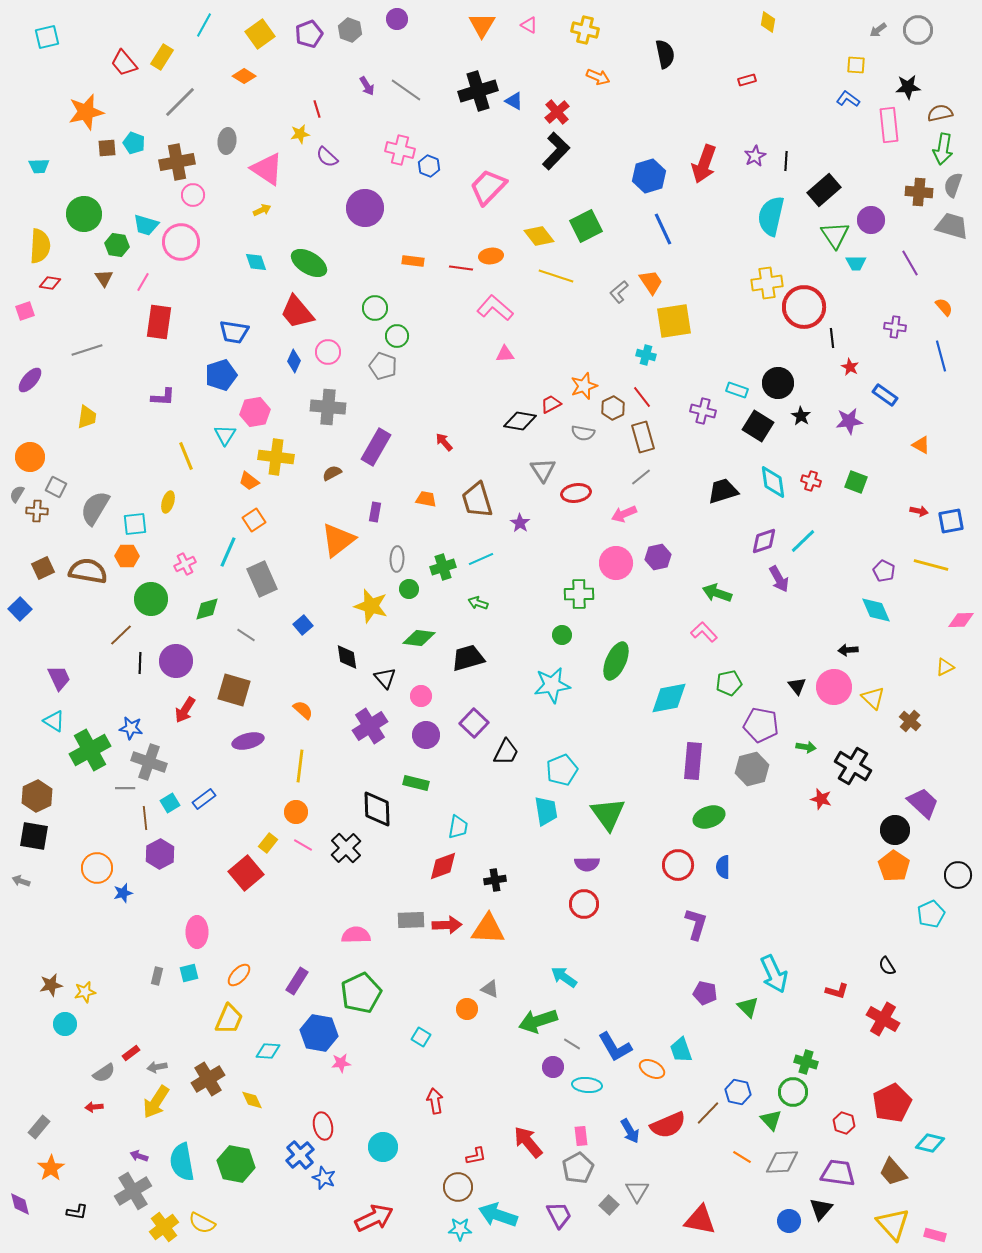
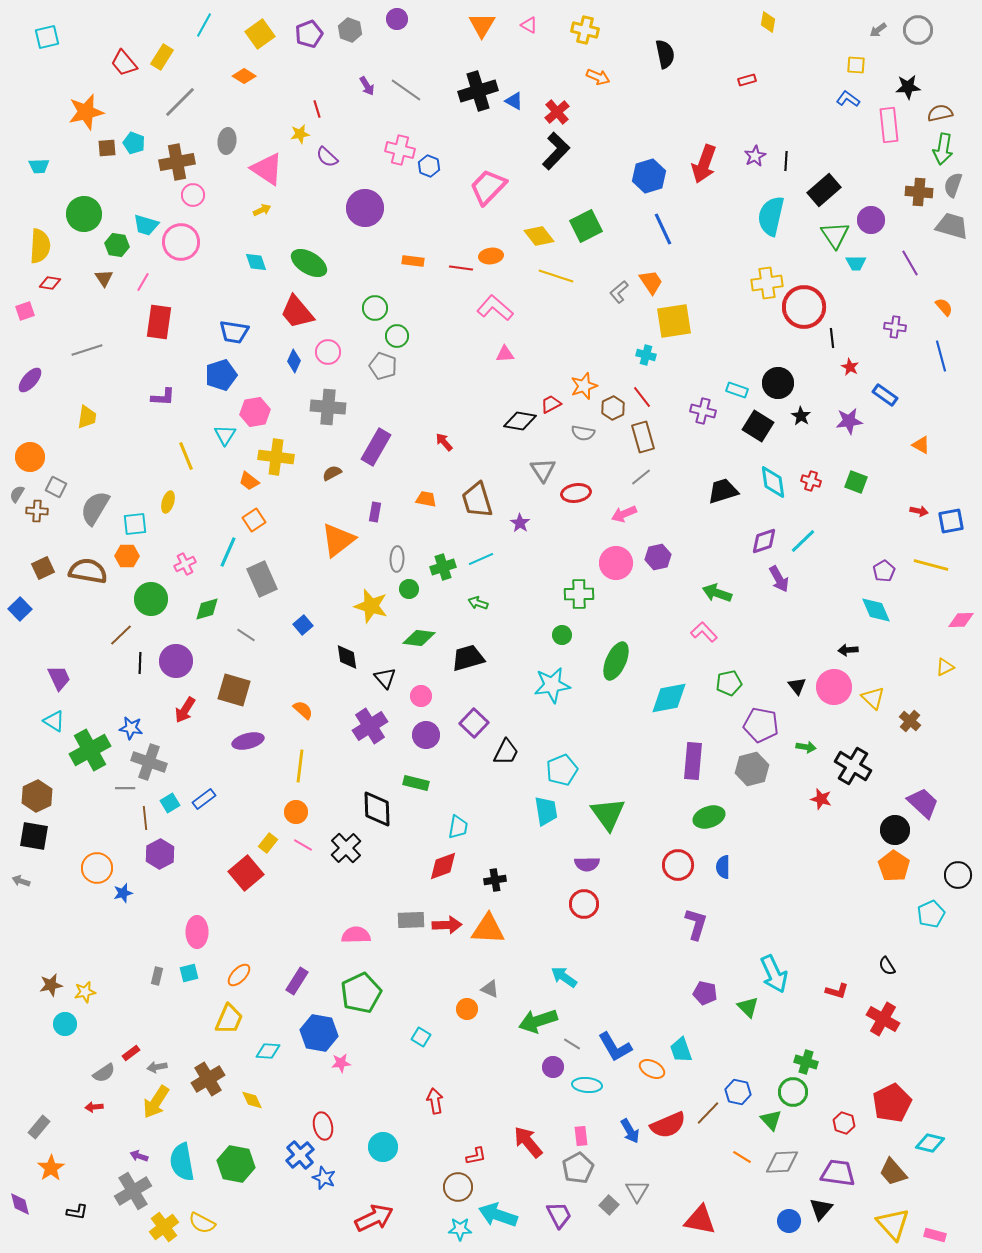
purple pentagon at (884, 571): rotated 15 degrees clockwise
